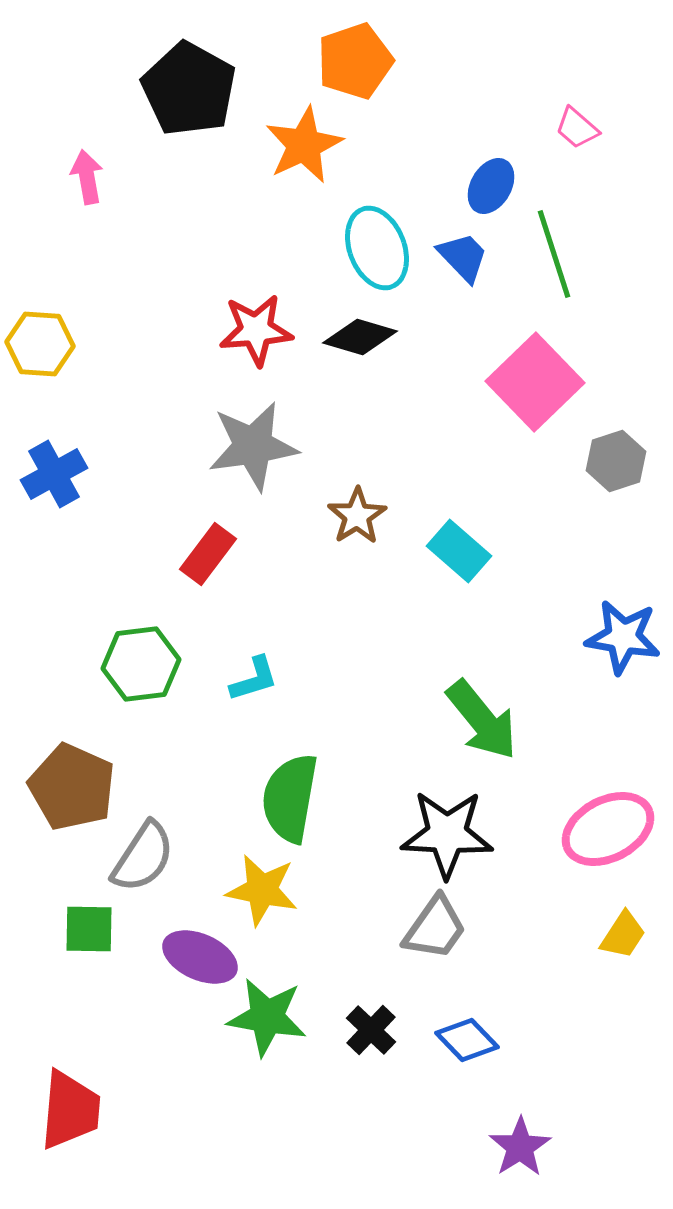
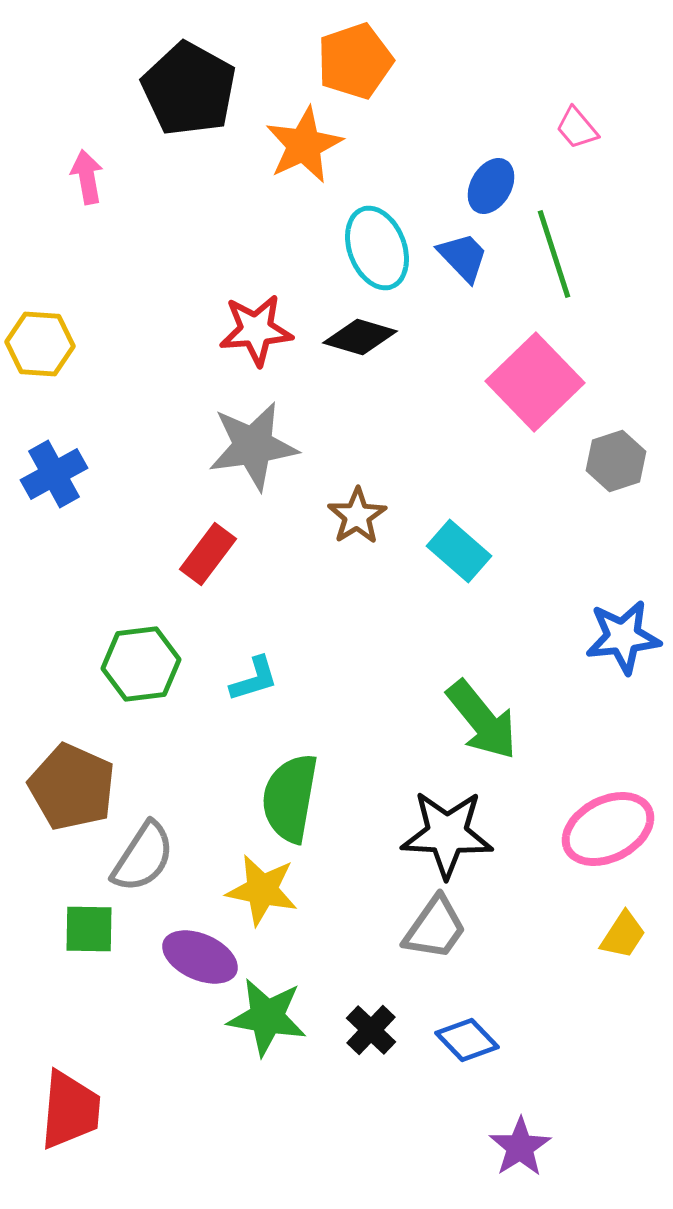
pink trapezoid: rotated 9 degrees clockwise
blue star: rotated 16 degrees counterclockwise
